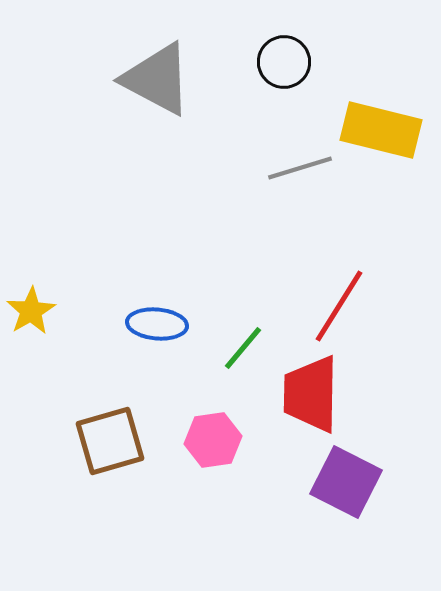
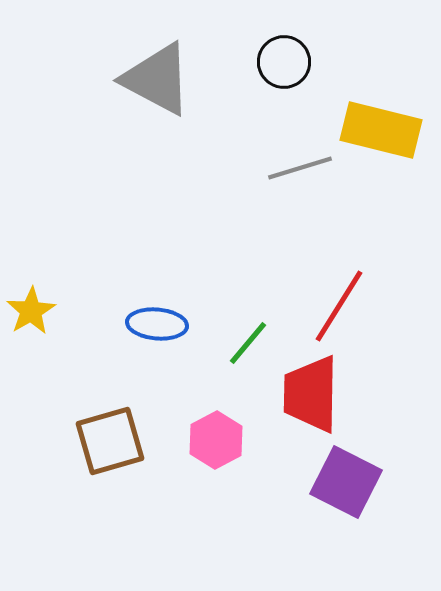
green line: moved 5 px right, 5 px up
pink hexagon: moved 3 px right; rotated 20 degrees counterclockwise
